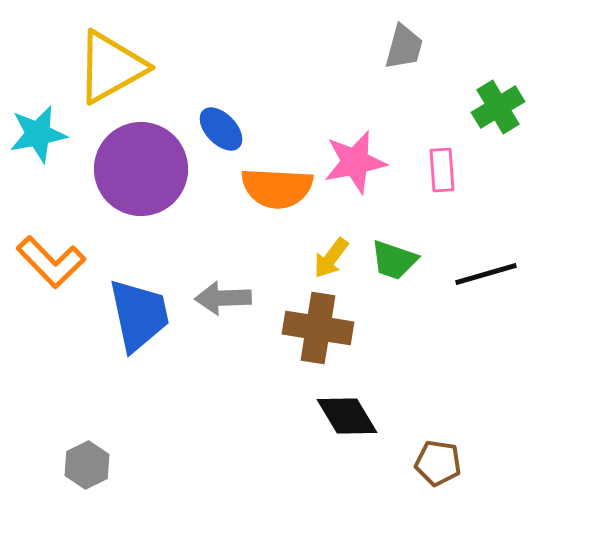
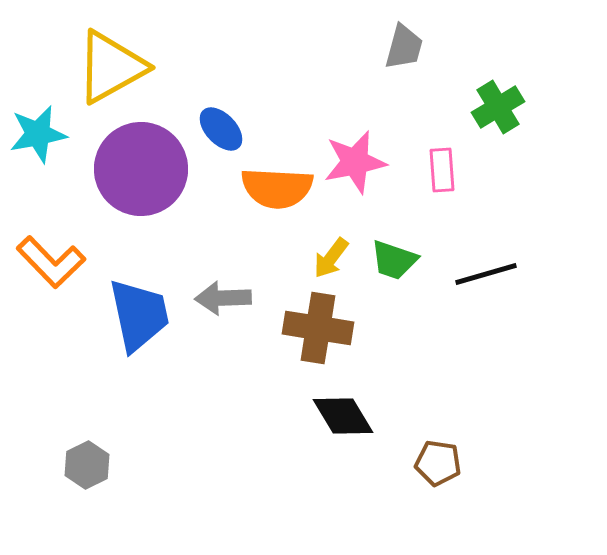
black diamond: moved 4 px left
